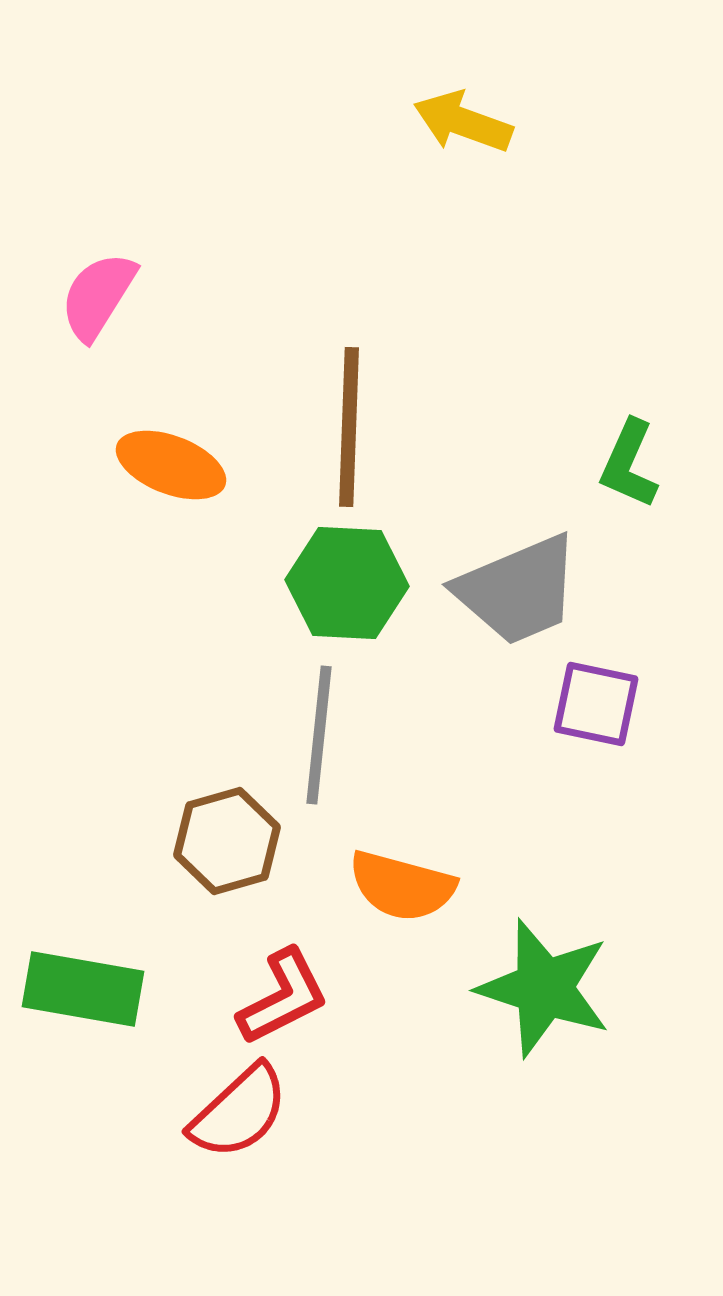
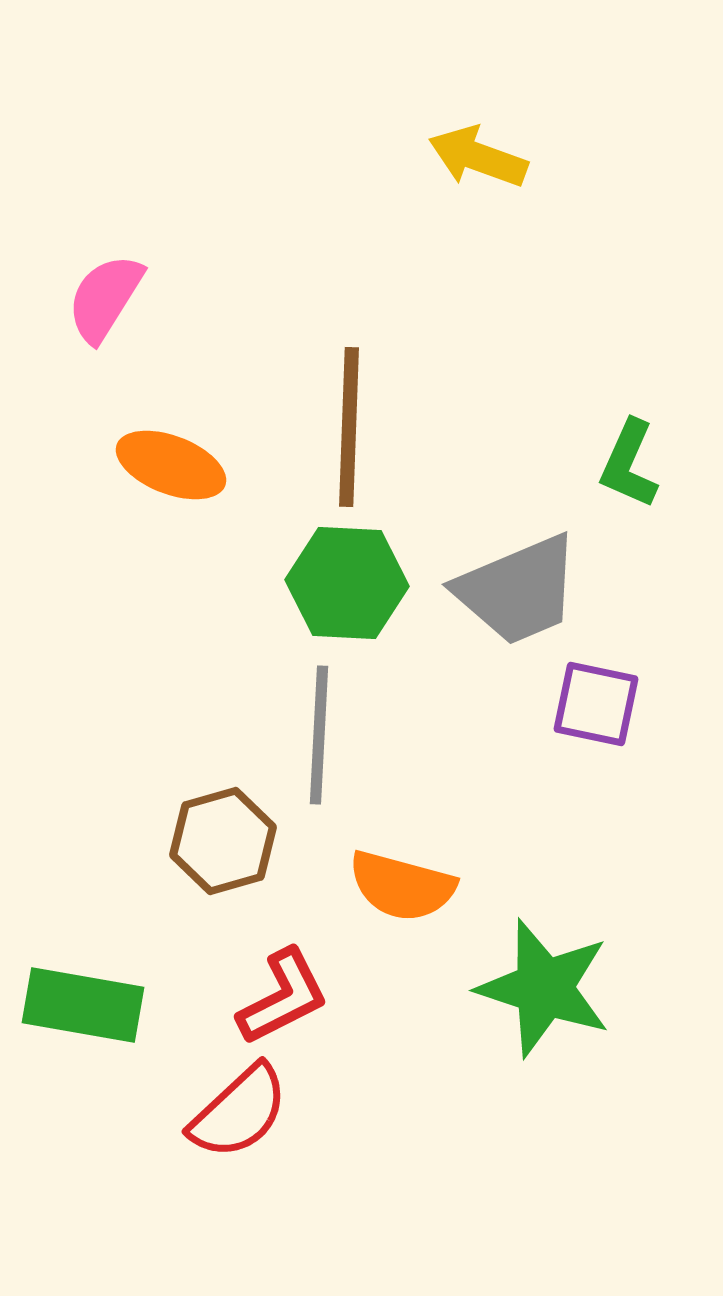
yellow arrow: moved 15 px right, 35 px down
pink semicircle: moved 7 px right, 2 px down
gray line: rotated 3 degrees counterclockwise
brown hexagon: moved 4 px left
green rectangle: moved 16 px down
